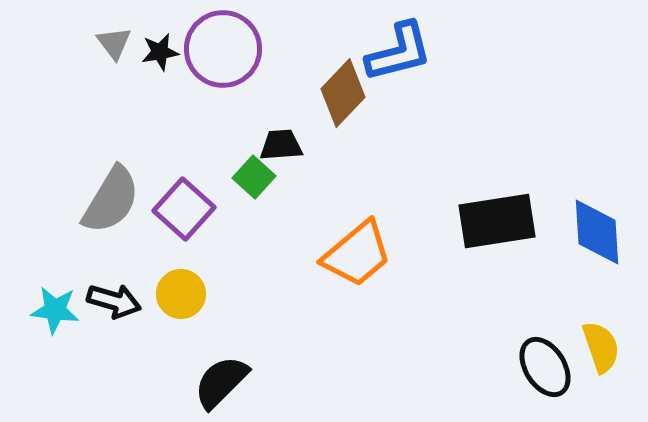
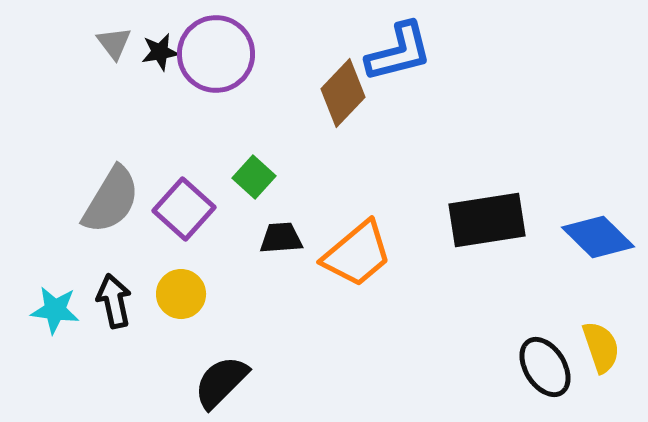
purple circle: moved 7 px left, 5 px down
black trapezoid: moved 93 px down
black rectangle: moved 10 px left, 1 px up
blue diamond: moved 1 px right, 5 px down; rotated 42 degrees counterclockwise
black arrow: rotated 118 degrees counterclockwise
